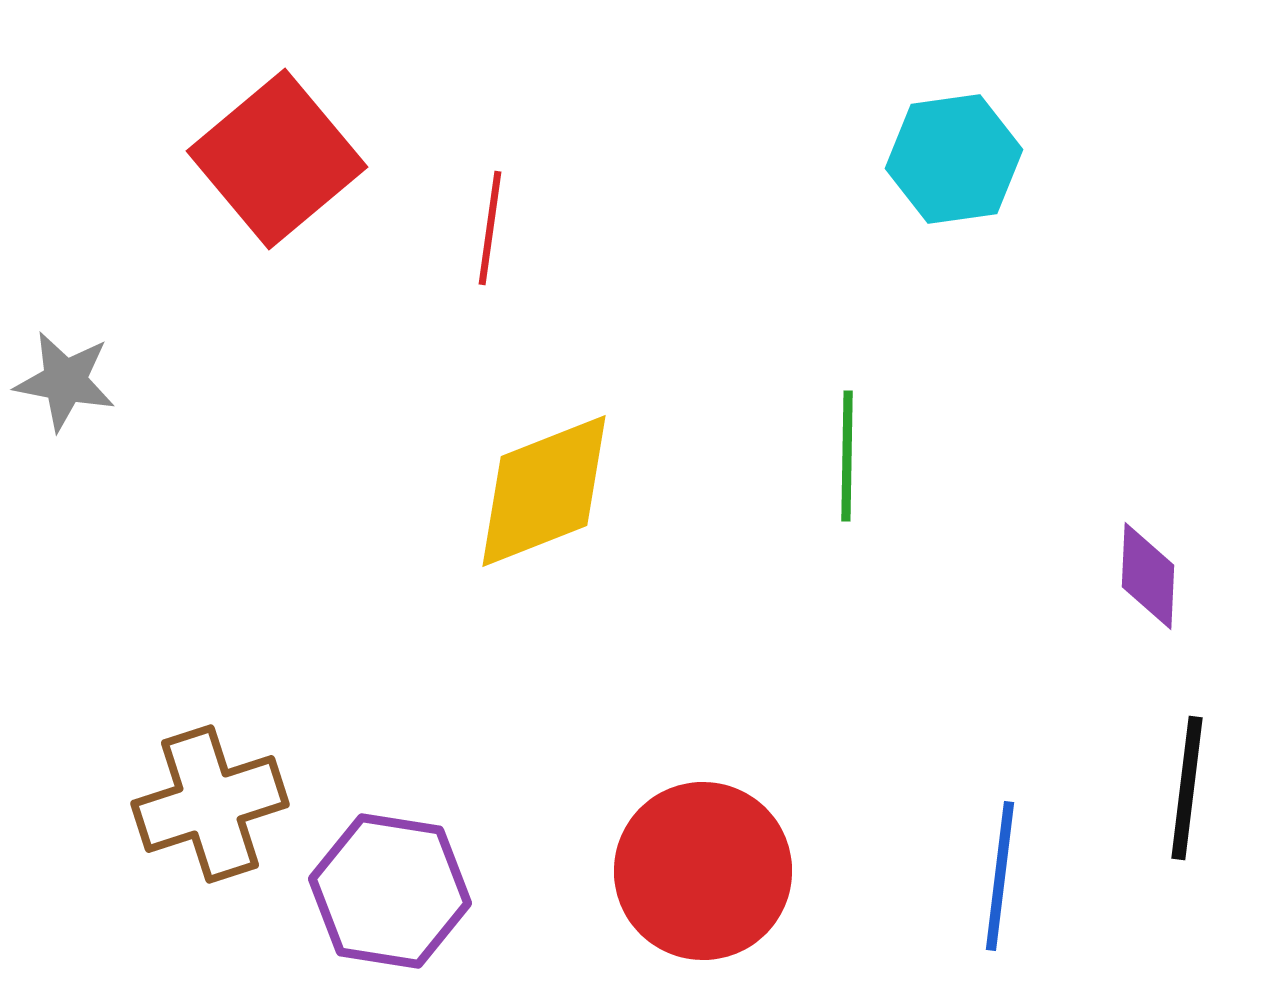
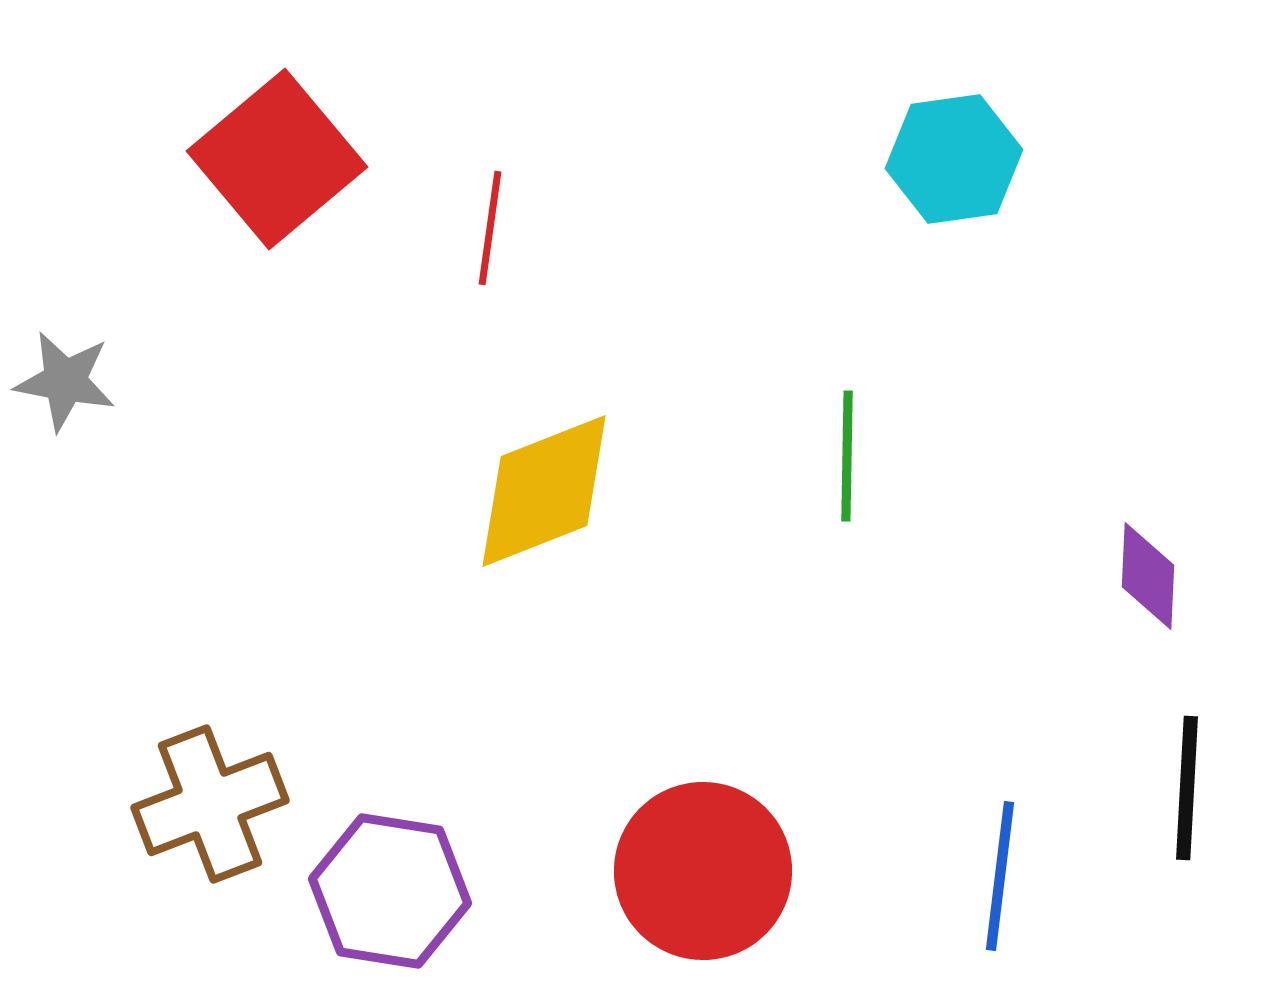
black line: rotated 4 degrees counterclockwise
brown cross: rotated 3 degrees counterclockwise
